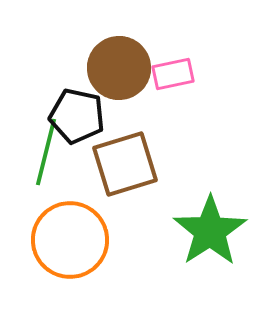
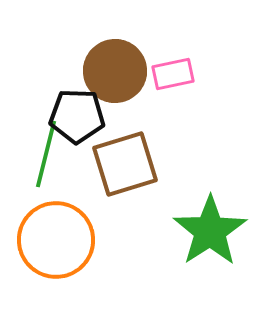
brown circle: moved 4 px left, 3 px down
black pentagon: rotated 10 degrees counterclockwise
green line: moved 2 px down
orange circle: moved 14 px left
